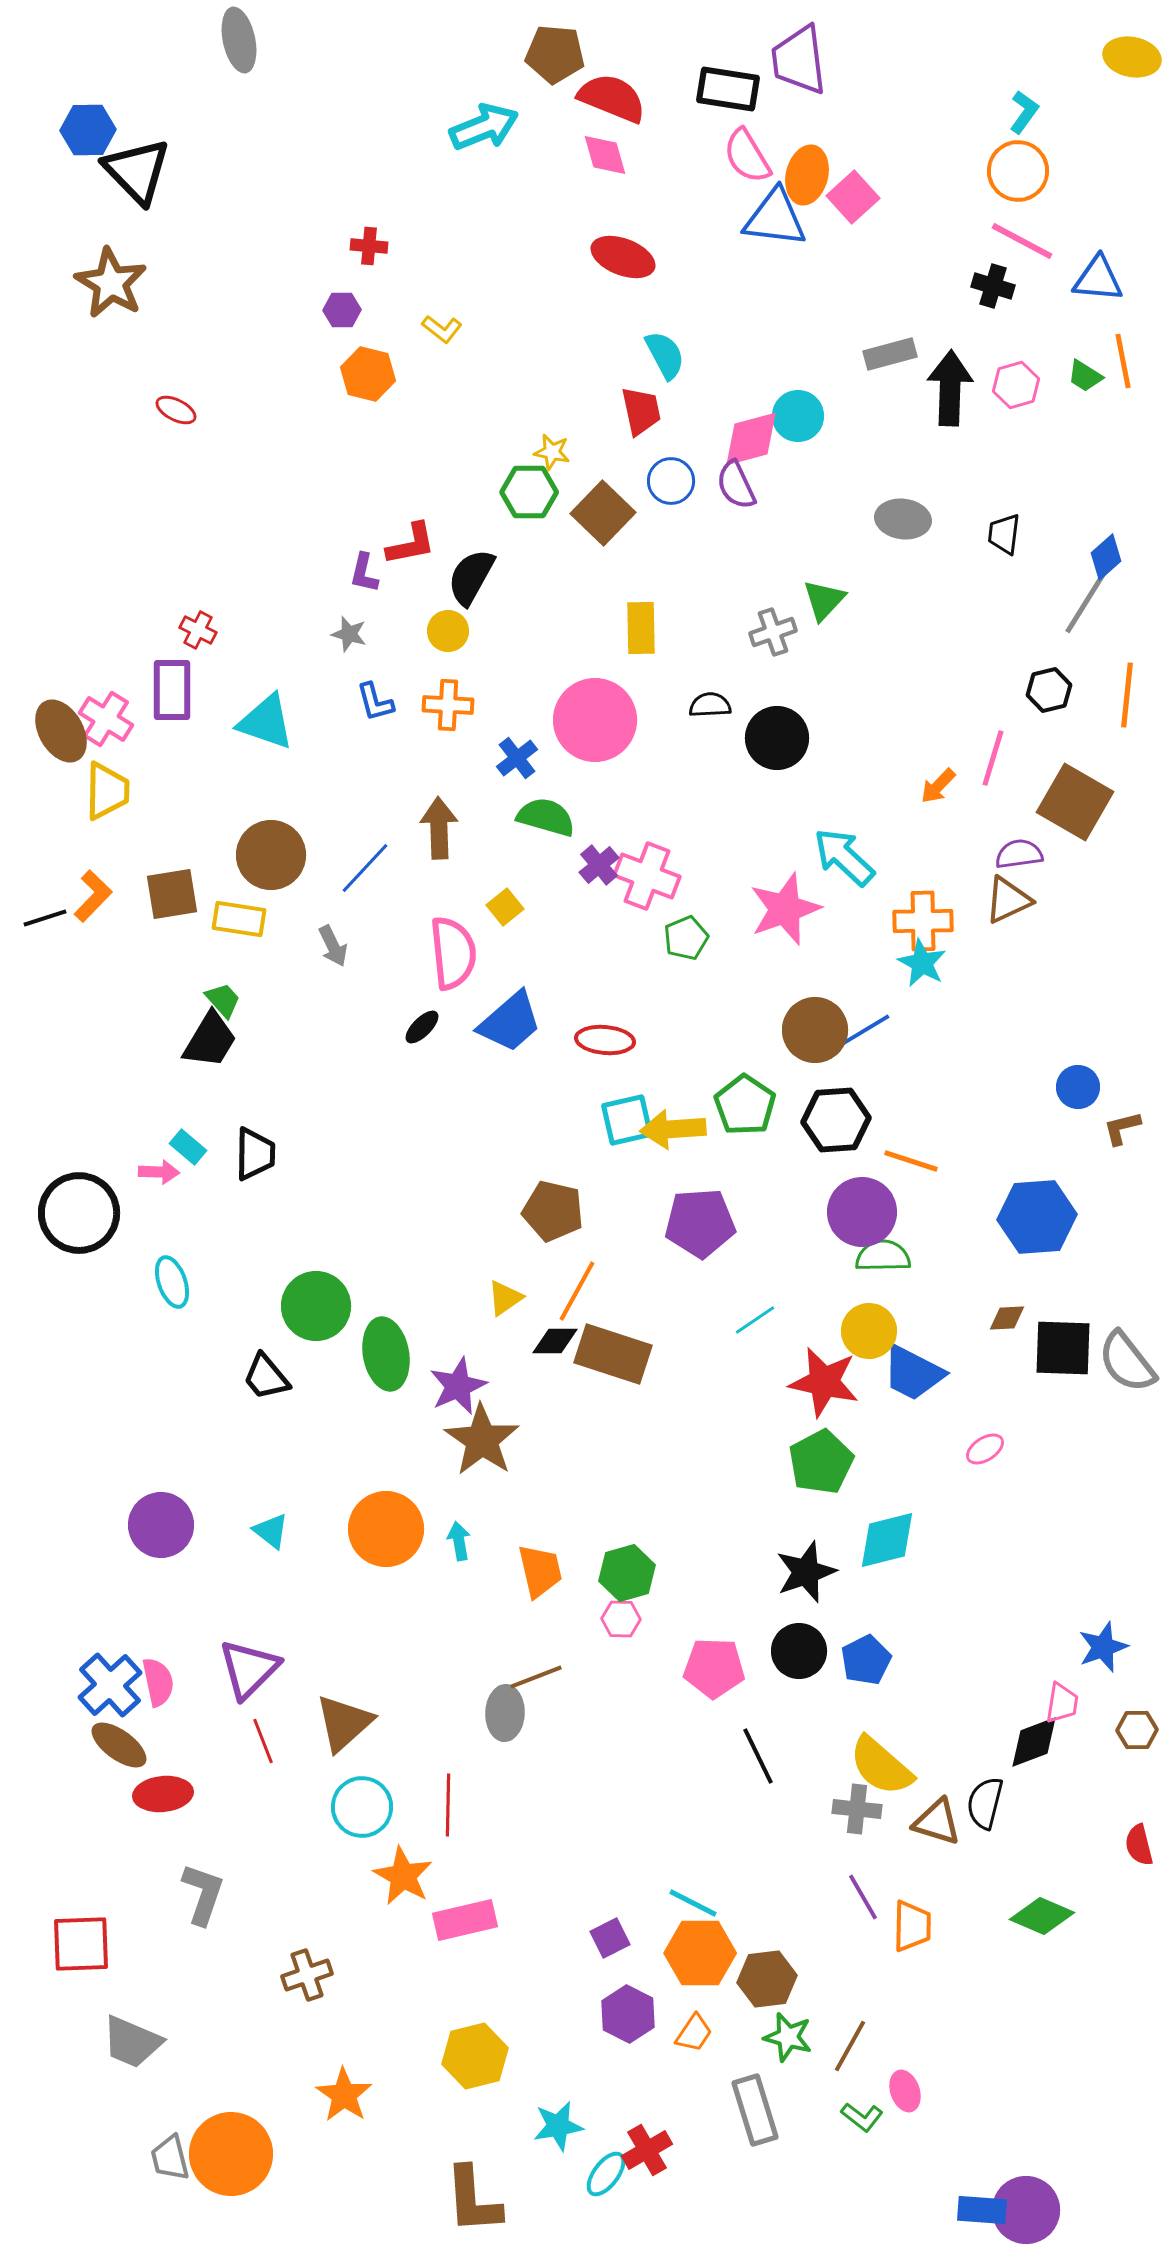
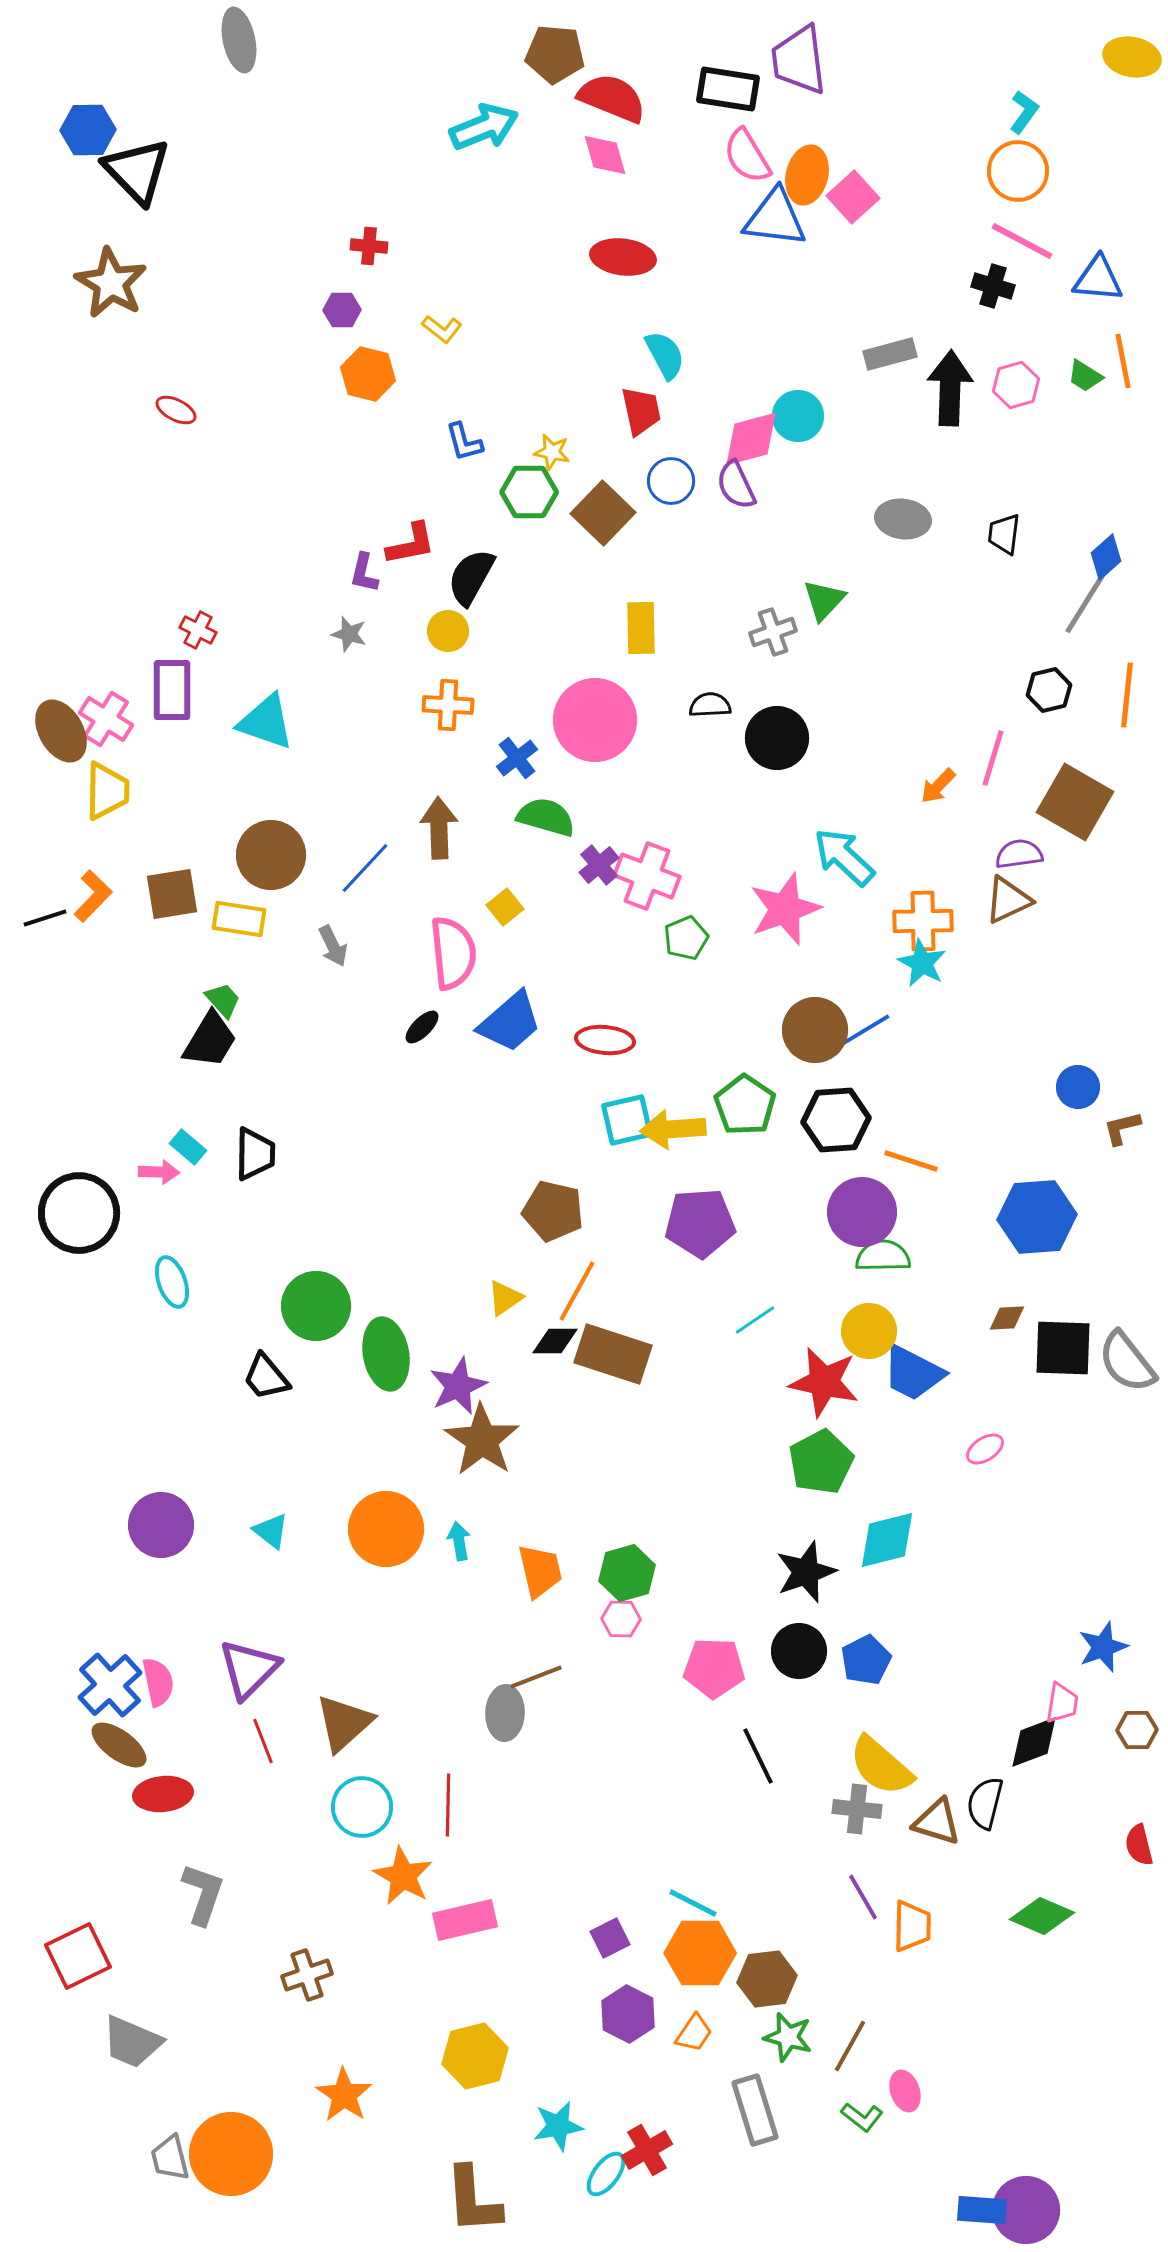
red ellipse at (623, 257): rotated 14 degrees counterclockwise
blue L-shape at (375, 702): moved 89 px right, 260 px up
red square at (81, 1944): moved 3 px left, 12 px down; rotated 24 degrees counterclockwise
